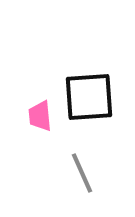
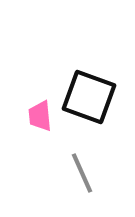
black square: rotated 24 degrees clockwise
